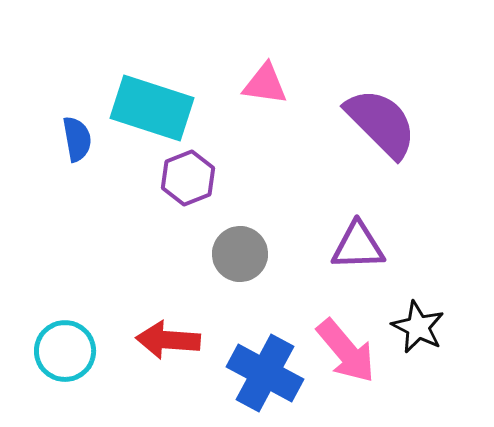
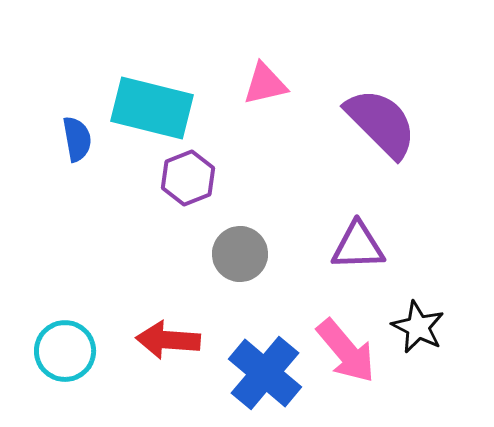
pink triangle: rotated 21 degrees counterclockwise
cyan rectangle: rotated 4 degrees counterclockwise
blue cross: rotated 12 degrees clockwise
